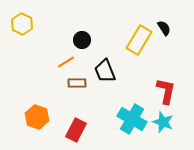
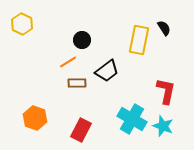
yellow rectangle: rotated 20 degrees counterclockwise
orange line: moved 2 px right
black trapezoid: moved 2 px right; rotated 105 degrees counterclockwise
orange hexagon: moved 2 px left, 1 px down
cyan star: moved 4 px down
red rectangle: moved 5 px right
